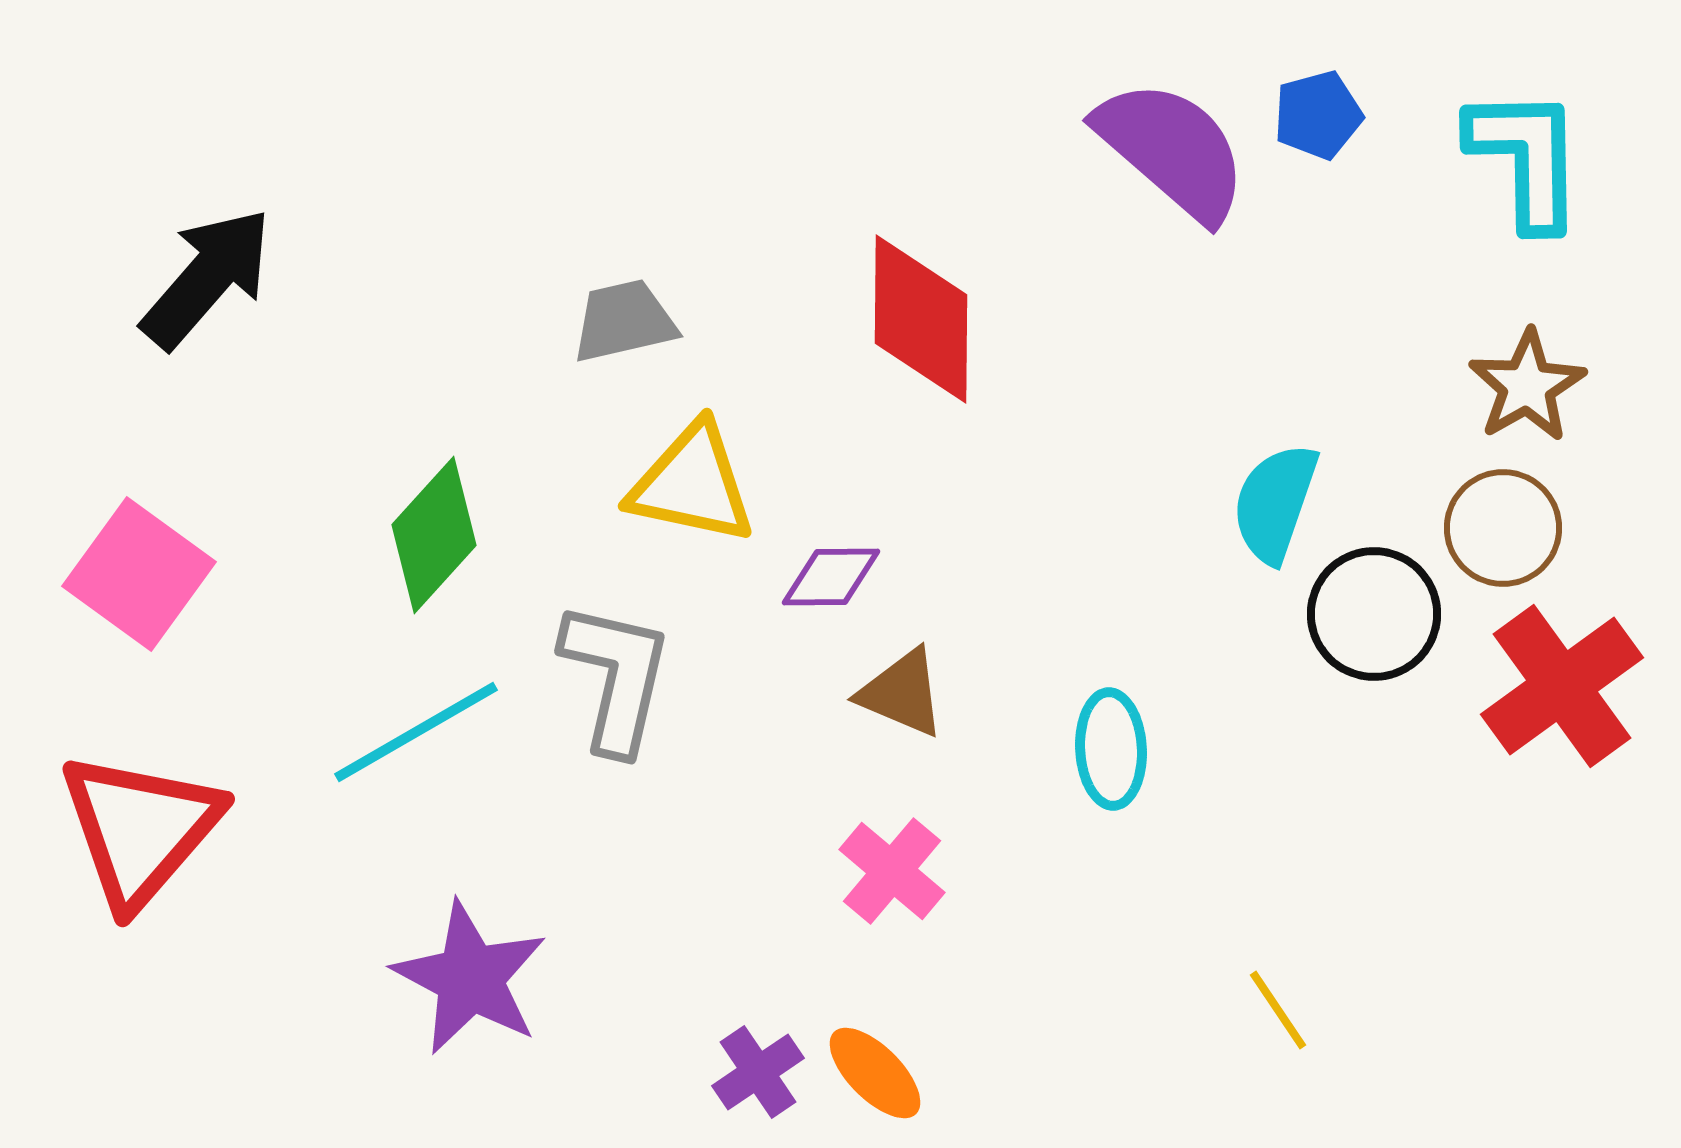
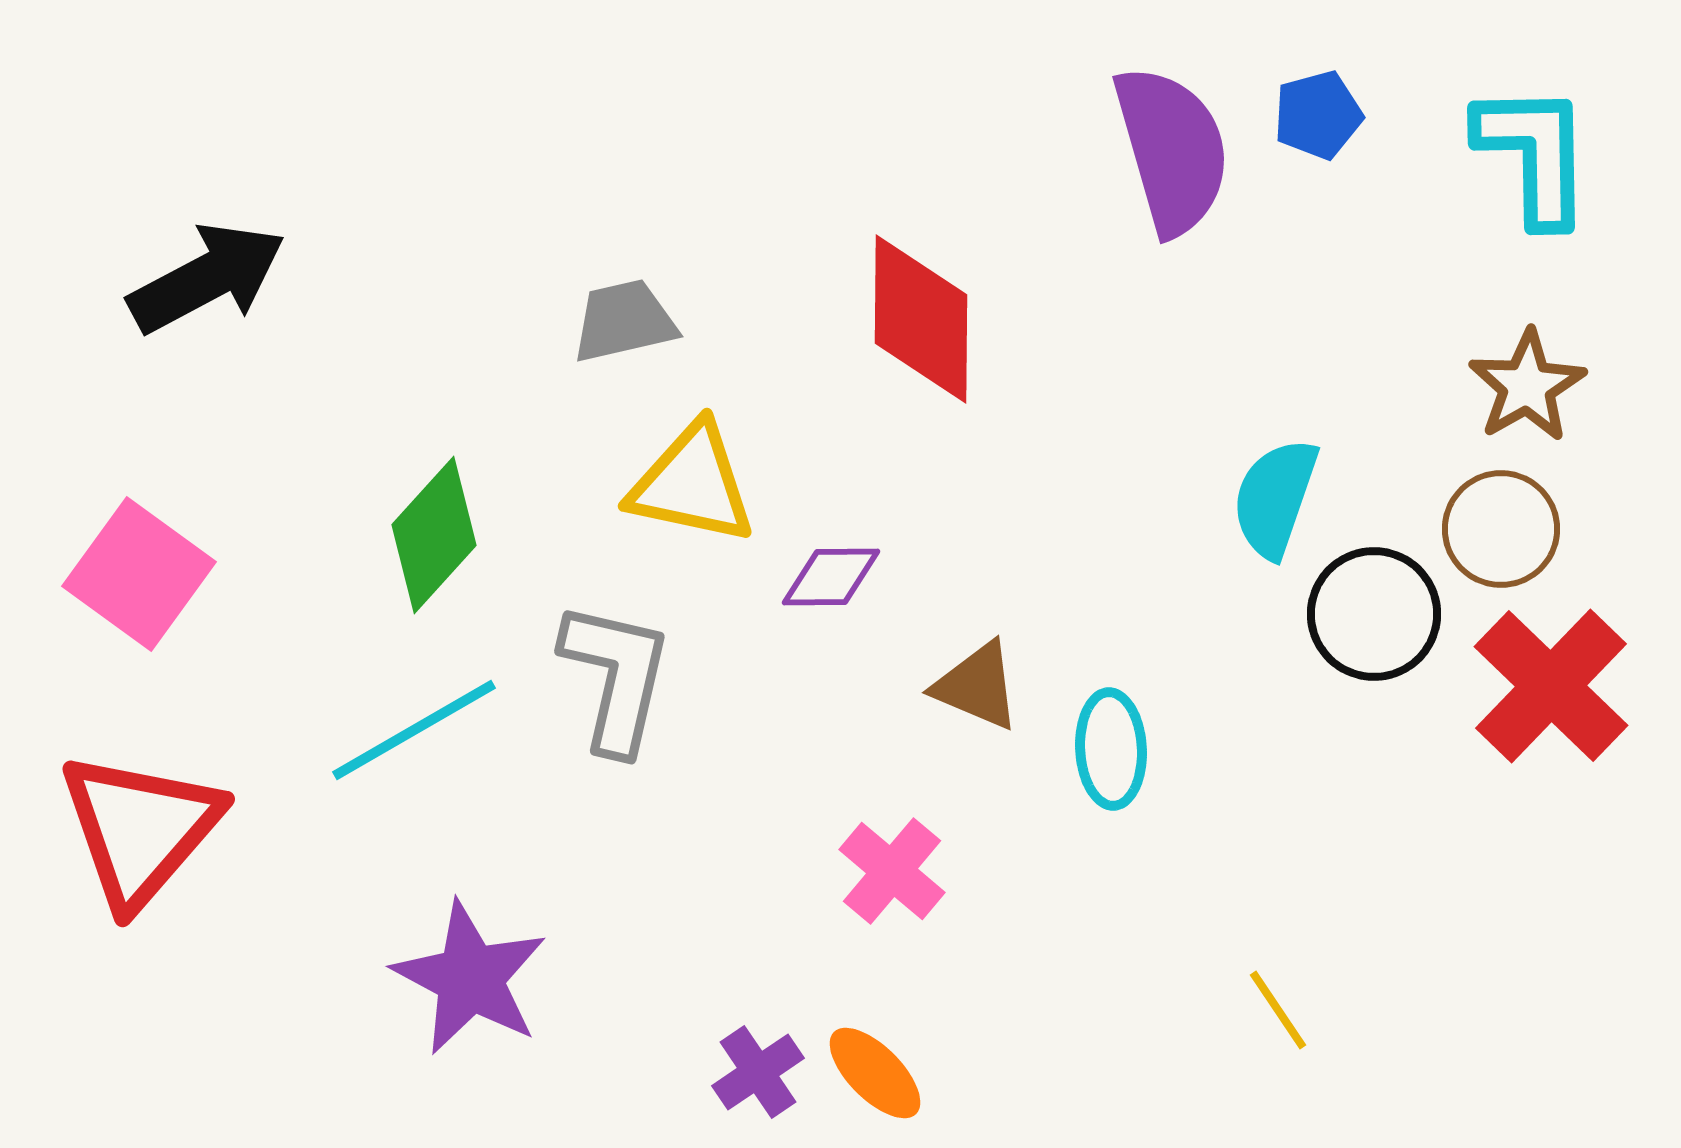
purple semicircle: rotated 33 degrees clockwise
cyan L-shape: moved 8 px right, 4 px up
black arrow: rotated 21 degrees clockwise
cyan semicircle: moved 5 px up
brown circle: moved 2 px left, 1 px down
red cross: moved 11 px left; rotated 10 degrees counterclockwise
brown triangle: moved 75 px right, 7 px up
cyan line: moved 2 px left, 2 px up
